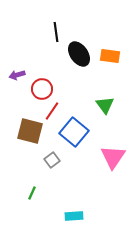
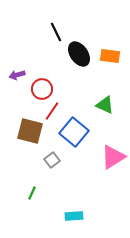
black line: rotated 18 degrees counterclockwise
green triangle: rotated 30 degrees counterclockwise
pink triangle: rotated 24 degrees clockwise
